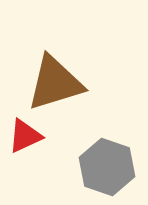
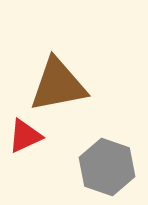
brown triangle: moved 3 px right, 2 px down; rotated 6 degrees clockwise
